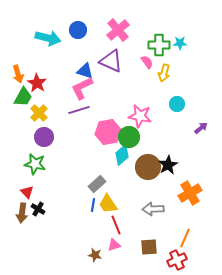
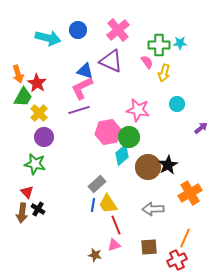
pink star: moved 2 px left, 6 px up
